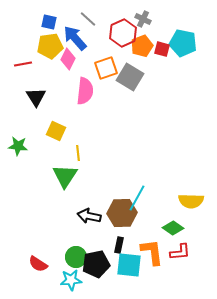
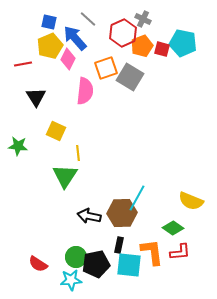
yellow pentagon: rotated 15 degrees counterclockwise
yellow semicircle: rotated 20 degrees clockwise
